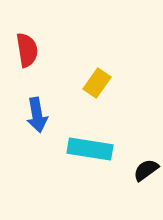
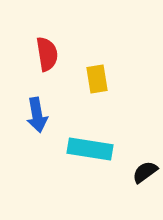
red semicircle: moved 20 px right, 4 px down
yellow rectangle: moved 4 px up; rotated 44 degrees counterclockwise
black semicircle: moved 1 px left, 2 px down
